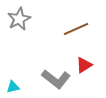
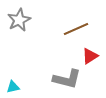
gray star: moved 1 px down
red triangle: moved 6 px right, 9 px up
gray L-shape: moved 11 px right; rotated 24 degrees counterclockwise
